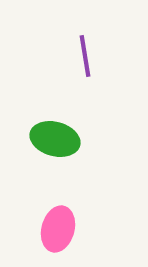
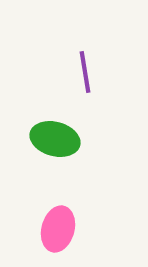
purple line: moved 16 px down
